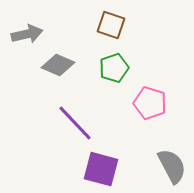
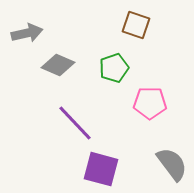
brown square: moved 25 px right
gray arrow: moved 1 px up
pink pentagon: rotated 16 degrees counterclockwise
gray semicircle: moved 2 px up; rotated 9 degrees counterclockwise
